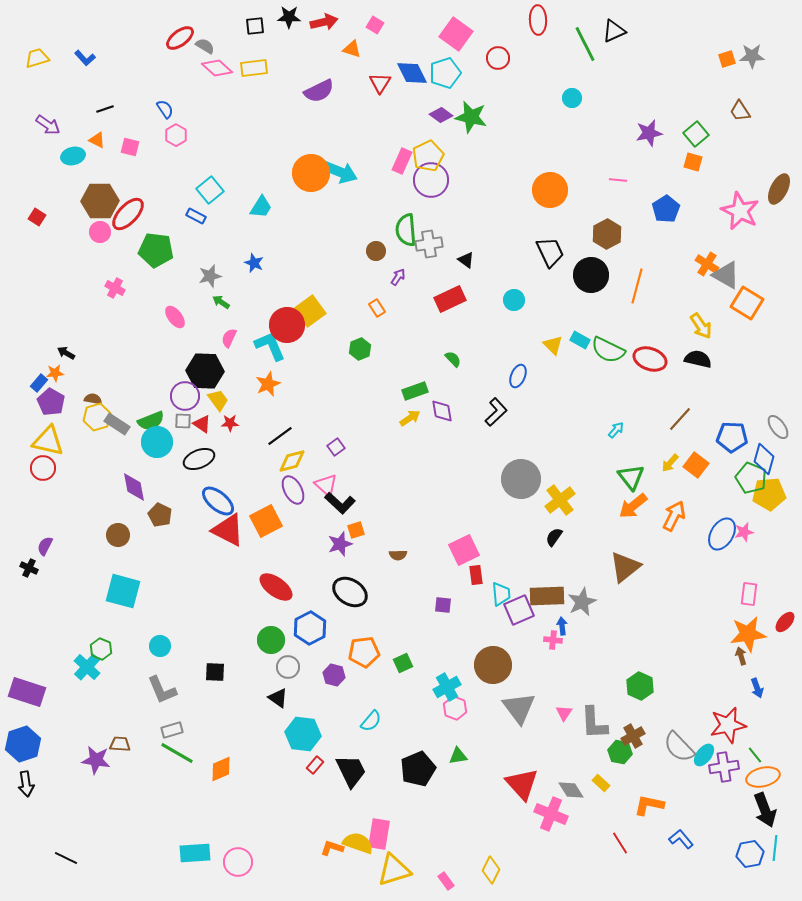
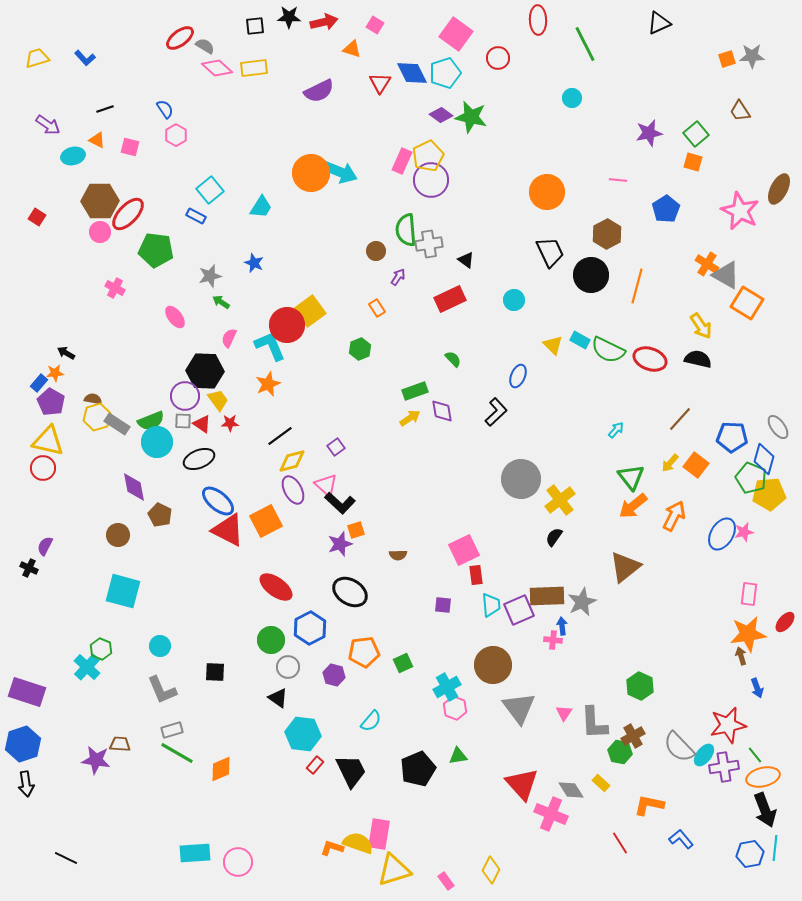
black triangle at (614, 31): moved 45 px right, 8 px up
orange circle at (550, 190): moved 3 px left, 2 px down
cyan trapezoid at (501, 594): moved 10 px left, 11 px down
